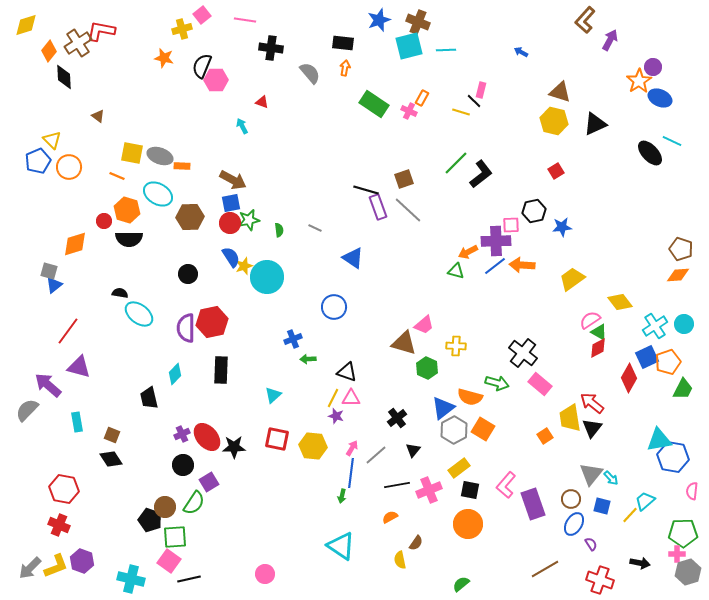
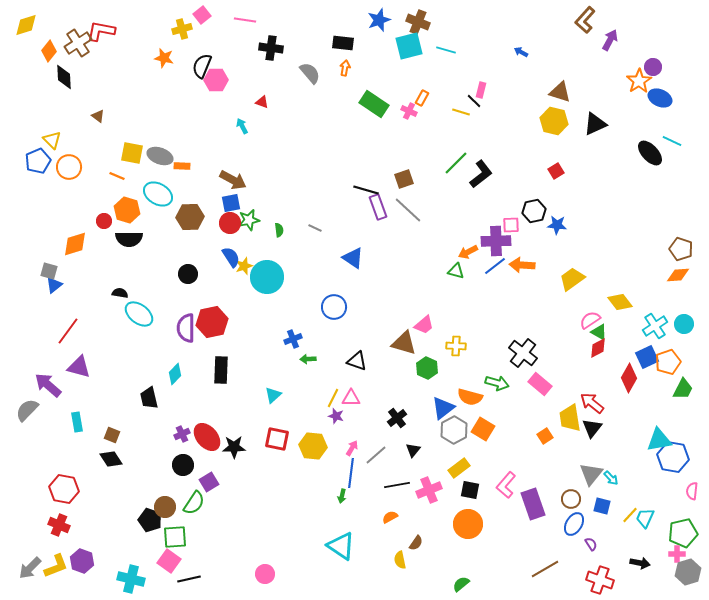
cyan line at (446, 50): rotated 18 degrees clockwise
blue star at (562, 227): moved 5 px left, 2 px up; rotated 12 degrees clockwise
black triangle at (347, 372): moved 10 px right, 11 px up
cyan trapezoid at (645, 501): moved 17 px down; rotated 25 degrees counterclockwise
green pentagon at (683, 533): rotated 12 degrees counterclockwise
